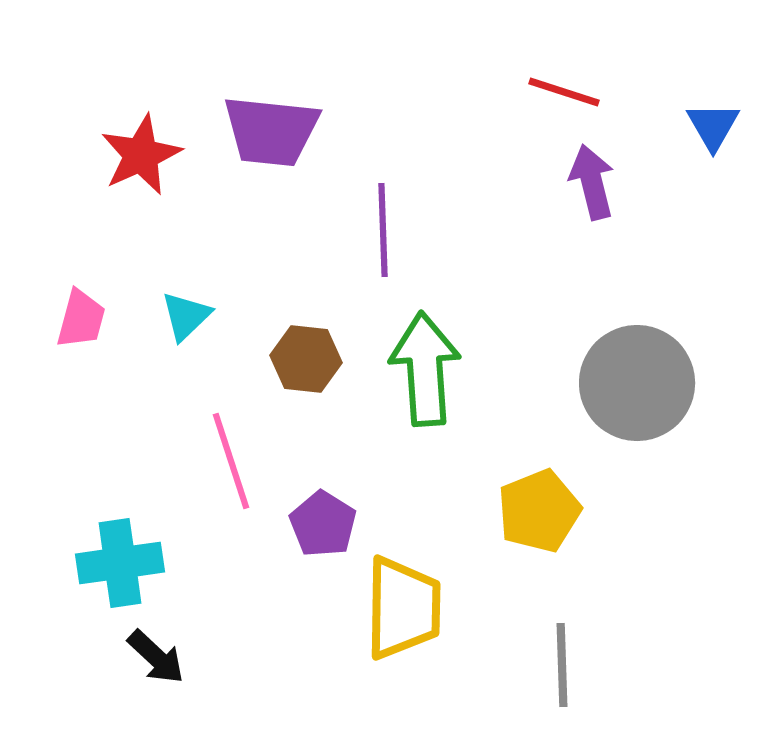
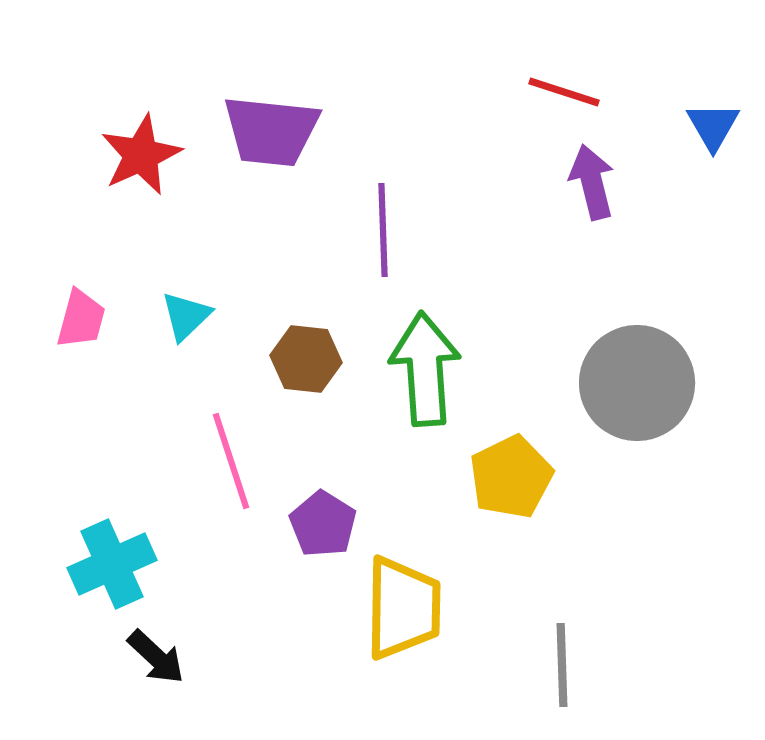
yellow pentagon: moved 28 px left, 34 px up; rotated 4 degrees counterclockwise
cyan cross: moved 8 px left, 1 px down; rotated 16 degrees counterclockwise
